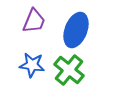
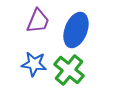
purple trapezoid: moved 4 px right
blue star: moved 2 px right, 1 px up
